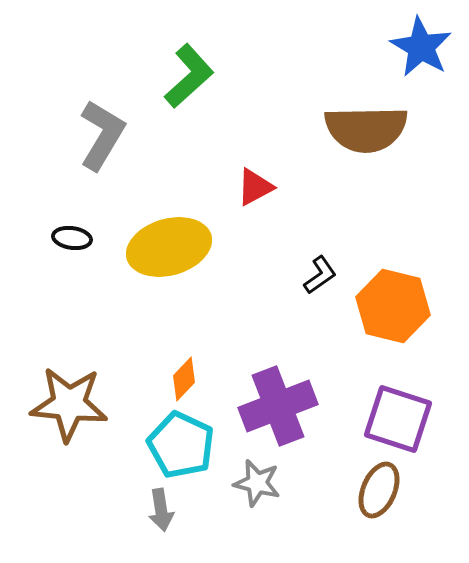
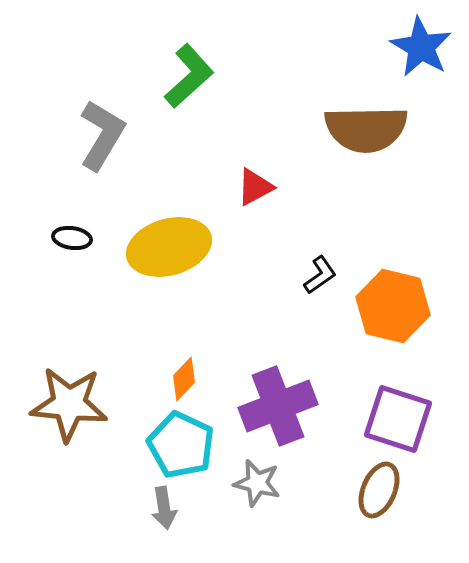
gray arrow: moved 3 px right, 2 px up
